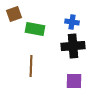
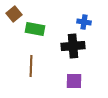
brown square: rotated 21 degrees counterclockwise
blue cross: moved 12 px right
